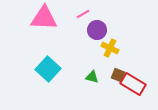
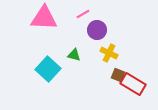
yellow cross: moved 1 px left, 5 px down
green triangle: moved 18 px left, 22 px up
